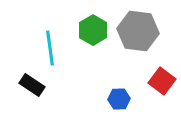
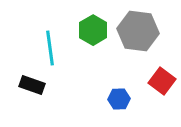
black rectangle: rotated 15 degrees counterclockwise
